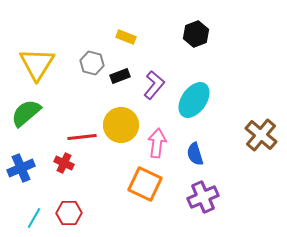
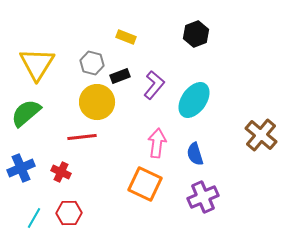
yellow circle: moved 24 px left, 23 px up
red cross: moved 3 px left, 9 px down
